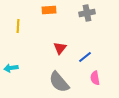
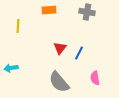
gray cross: moved 1 px up; rotated 21 degrees clockwise
blue line: moved 6 px left, 4 px up; rotated 24 degrees counterclockwise
